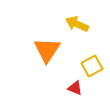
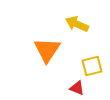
yellow square: rotated 15 degrees clockwise
red triangle: moved 2 px right
